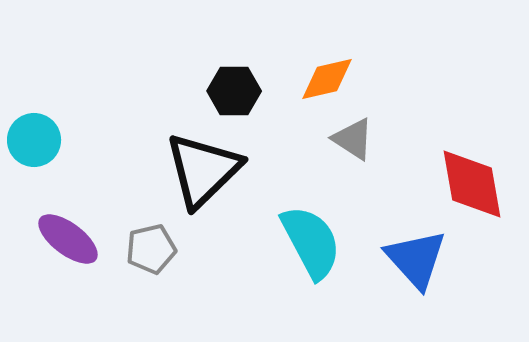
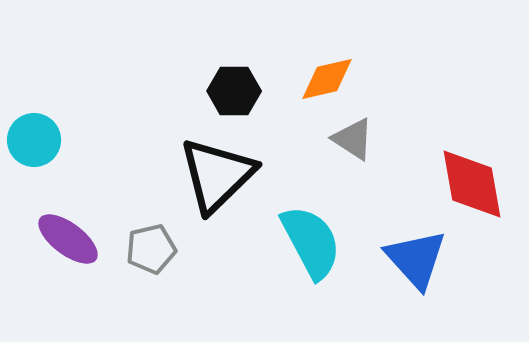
black triangle: moved 14 px right, 5 px down
